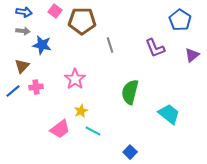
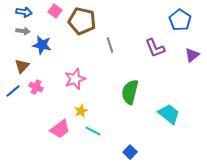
brown pentagon: rotated 12 degrees clockwise
pink star: rotated 15 degrees clockwise
pink cross: rotated 32 degrees clockwise
